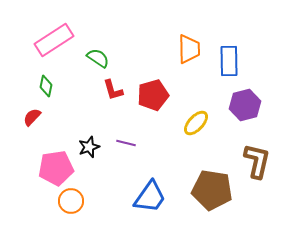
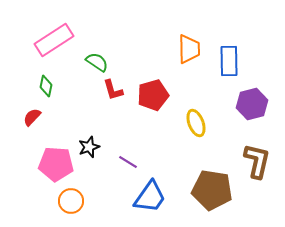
green semicircle: moved 1 px left, 4 px down
purple hexagon: moved 7 px right, 1 px up
yellow ellipse: rotated 64 degrees counterclockwise
purple line: moved 2 px right, 19 px down; rotated 18 degrees clockwise
pink pentagon: moved 4 px up; rotated 12 degrees clockwise
